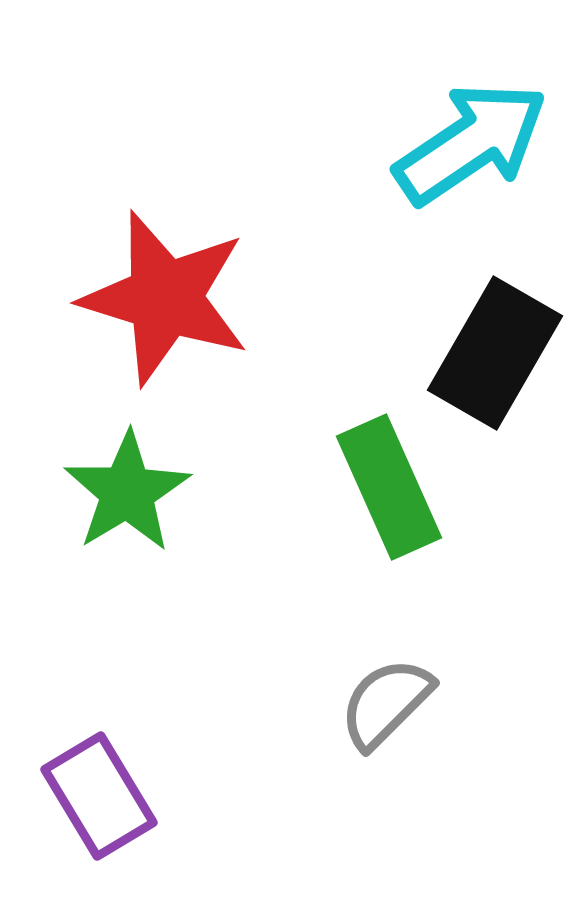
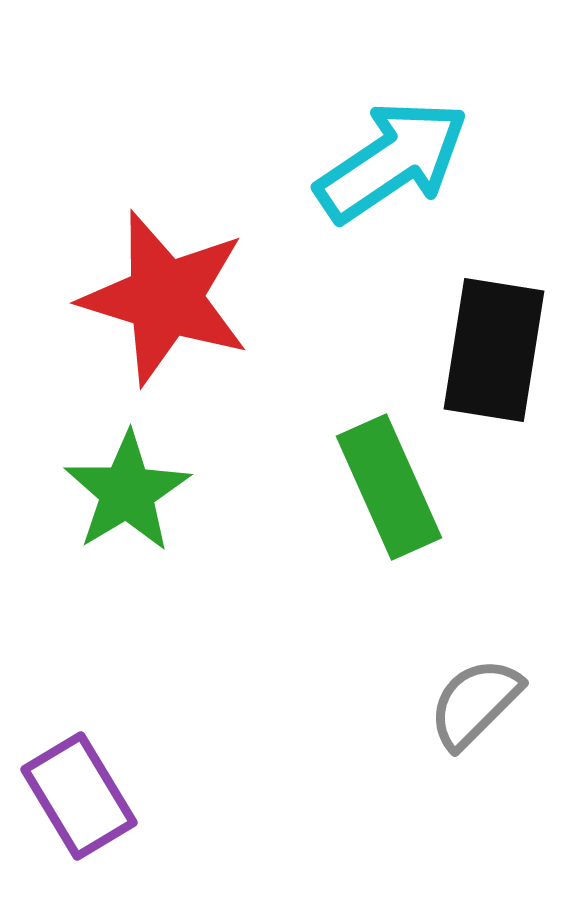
cyan arrow: moved 79 px left, 18 px down
black rectangle: moved 1 px left, 3 px up; rotated 21 degrees counterclockwise
gray semicircle: moved 89 px right
purple rectangle: moved 20 px left
